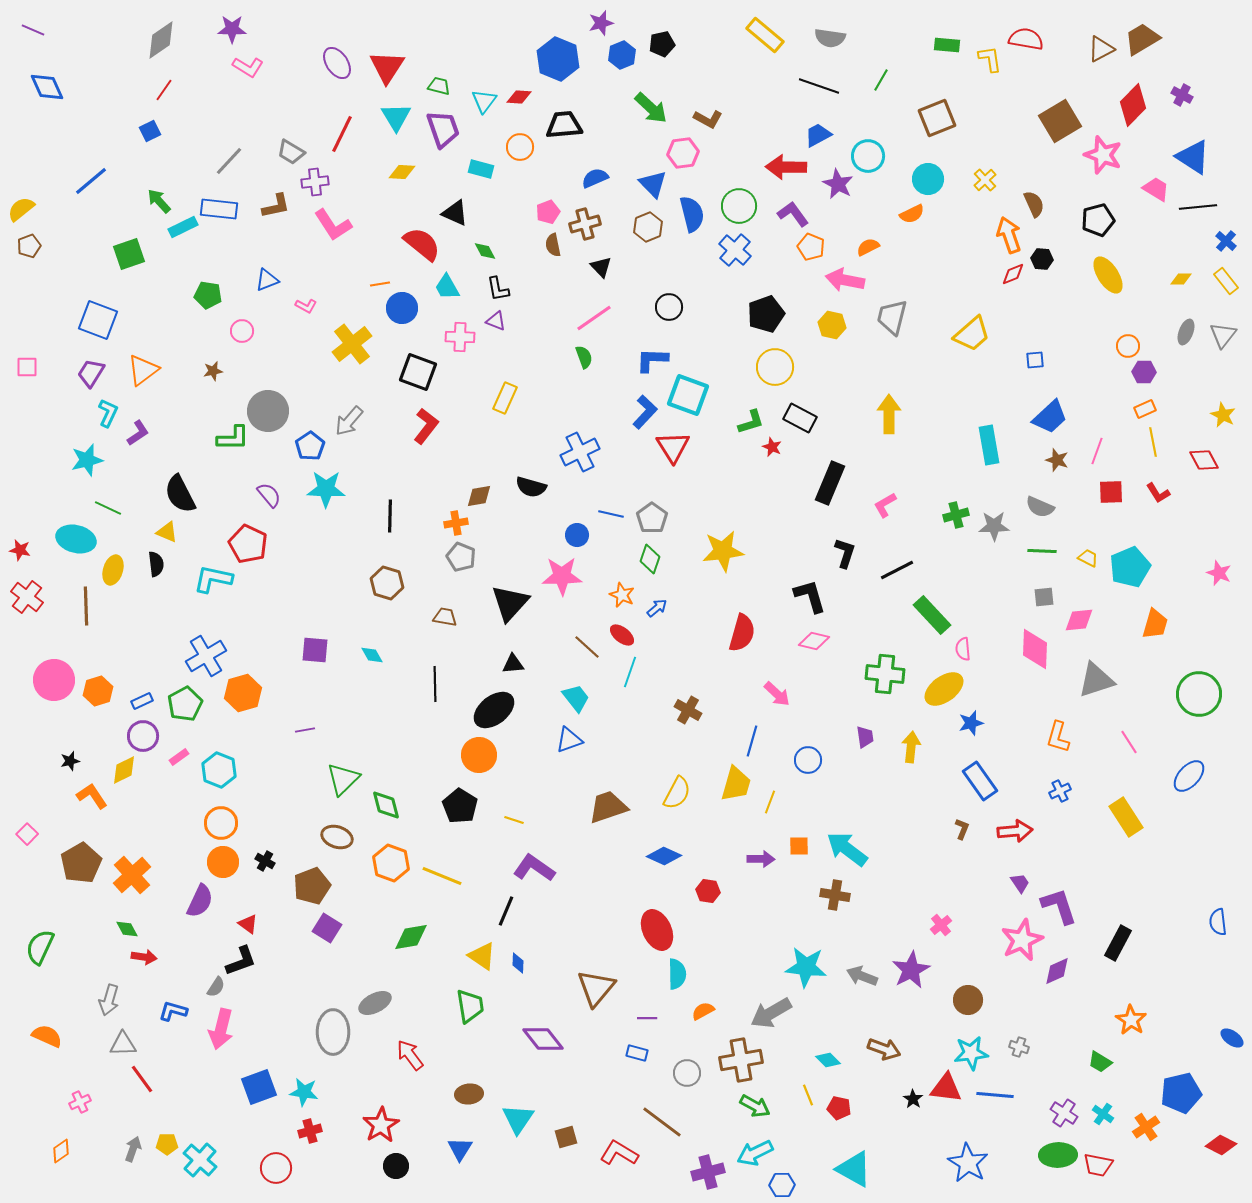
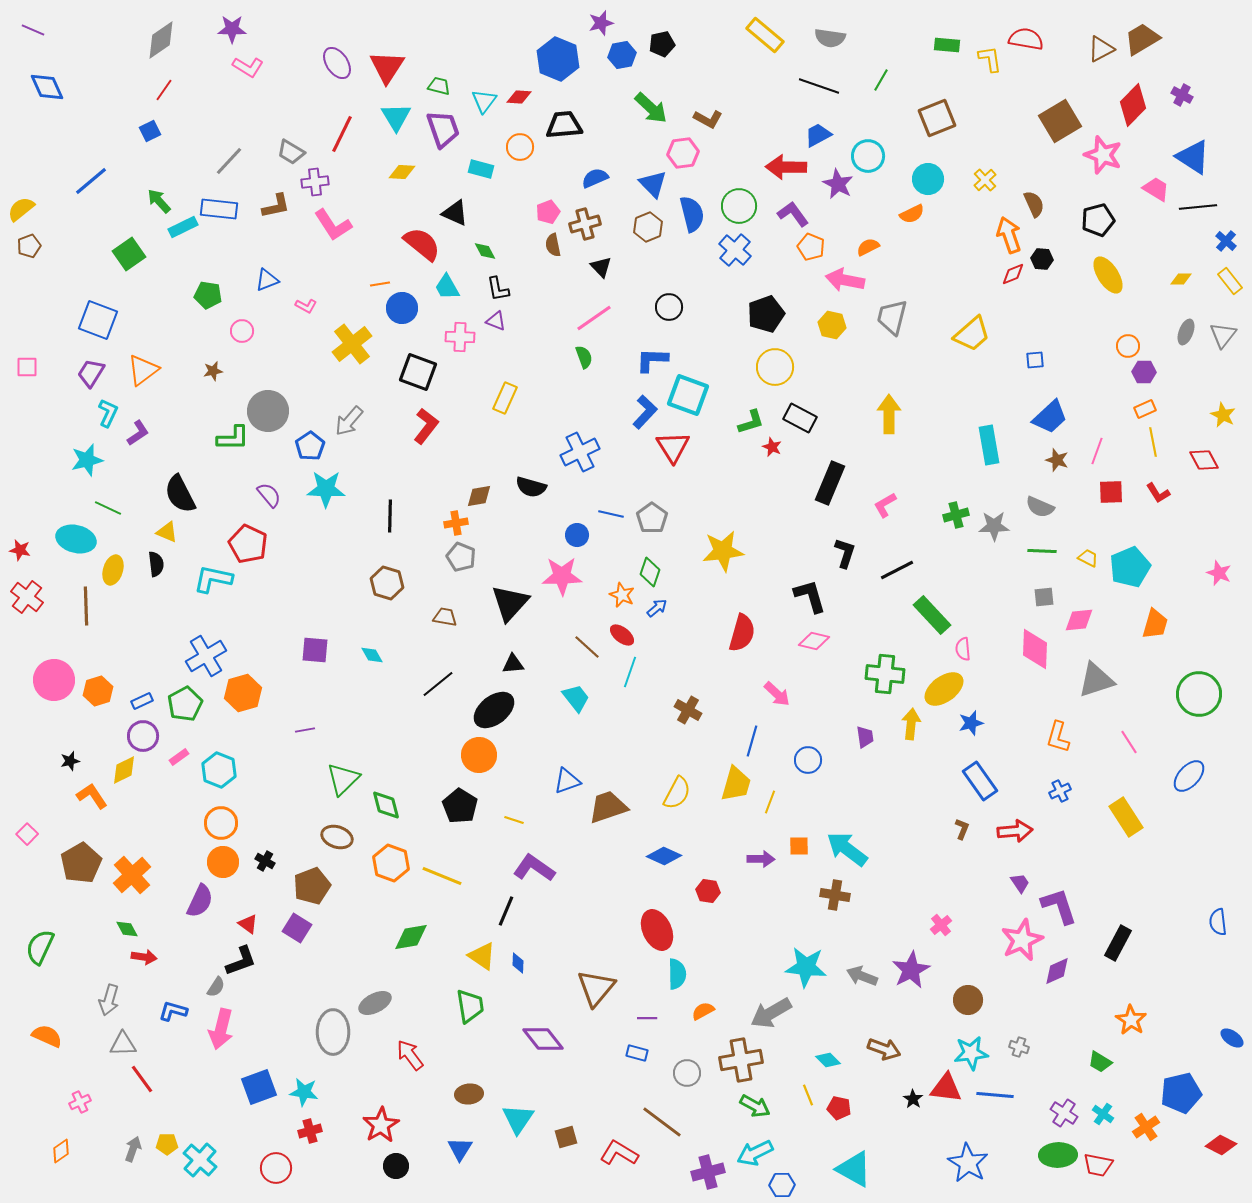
blue hexagon at (622, 55): rotated 12 degrees clockwise
green square at (129, 254): rotated 16 degrees counterclockwise
yellow rectangle at (1226, 281): moved 4 px right
green diamond at (650, 559): moved 13 px down
black line at (435, 684): moved 3 px right; rotated 52 degrees clockwise
blue triangle at (569, 740): moved 2 px left, 41 px down
yellow arrow at (911, 747): moved 23 px up
purple square at (327, 928): moved 30 px left
